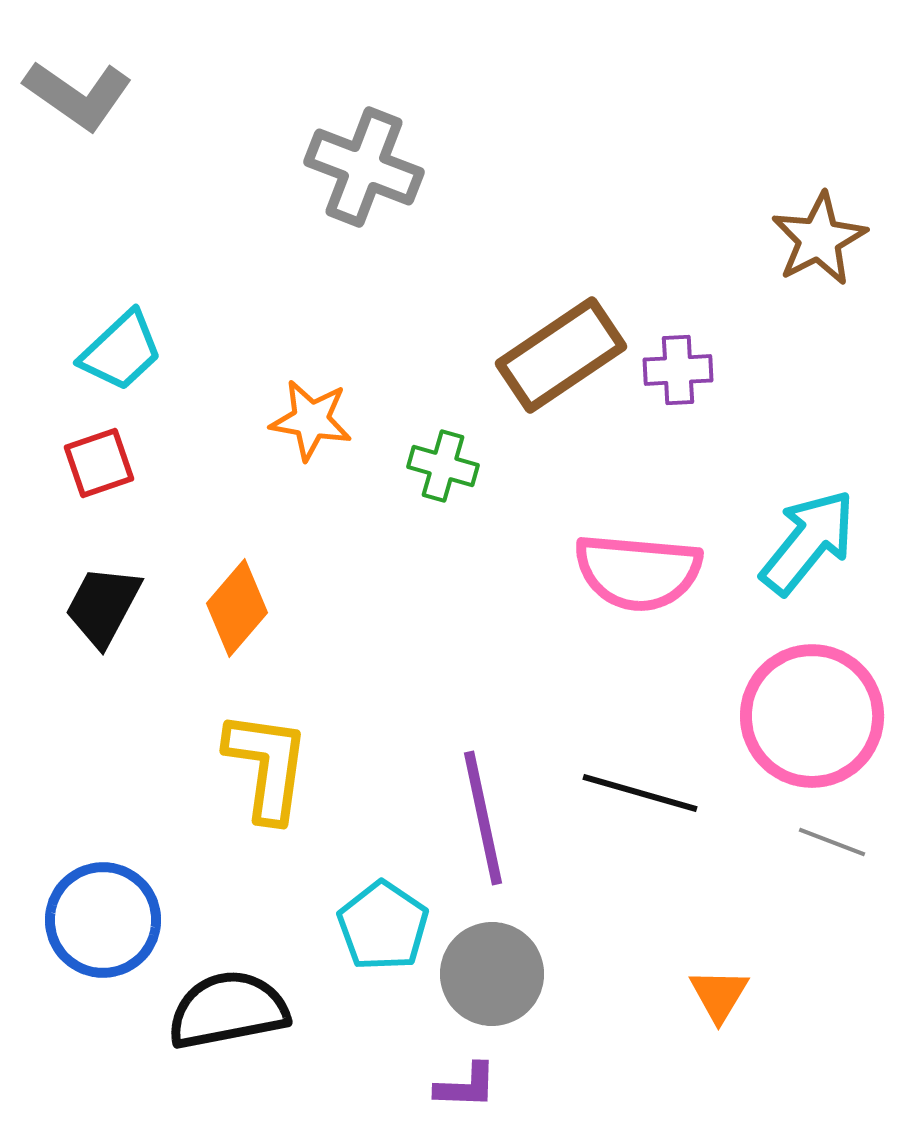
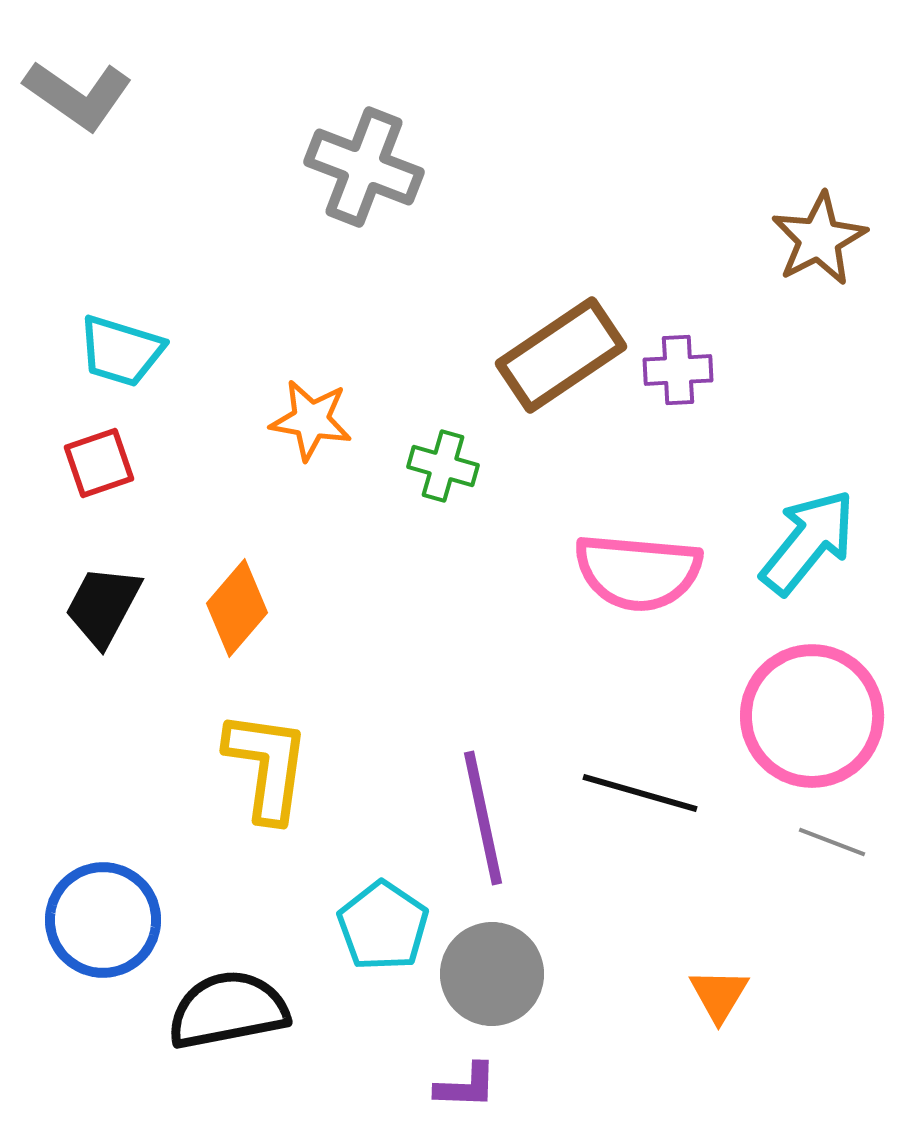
cyan trapezoid: rotated 60 degrees clockwise
